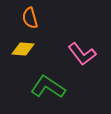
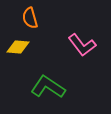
yellow diamond: moved 5 px left, 2 px up
pink L-shape: moved 9 px up
